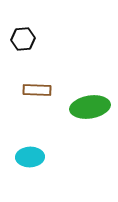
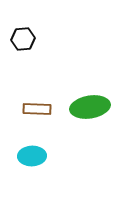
brown rectangle: moved 19 px down
cyan ellipse: moved 2 px right, 1 px up
